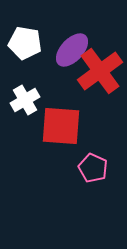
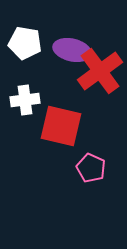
purple ellipse: rotated 60 degrees clockwise
white cross: rotated 24 degrees clockwise
red square: rotated 9 degrees clockwise
pink pentagon: moved 2 px left
